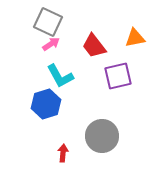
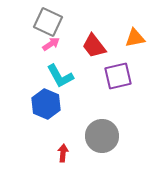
blue hexagon: rotated 20 degrees counterclockwise
